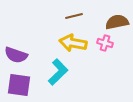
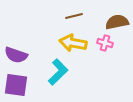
purple square: moved 3 px left
